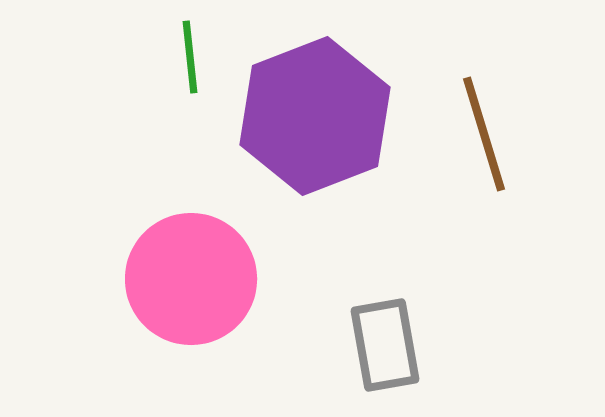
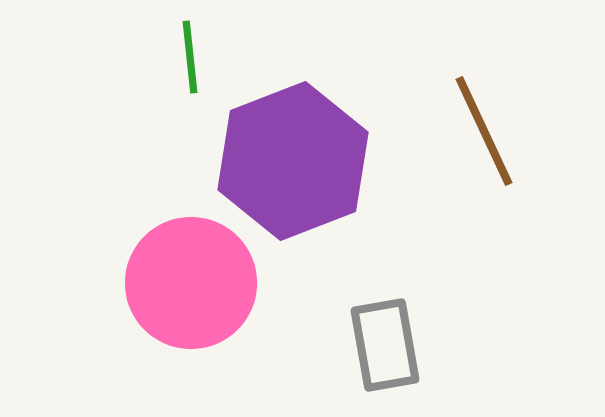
purple hexagon: moved 22 px left, 45 px down
brown line: moved 3 px up; rotated 8 degrees counterclockwise
pink circle: moved 4 px down
